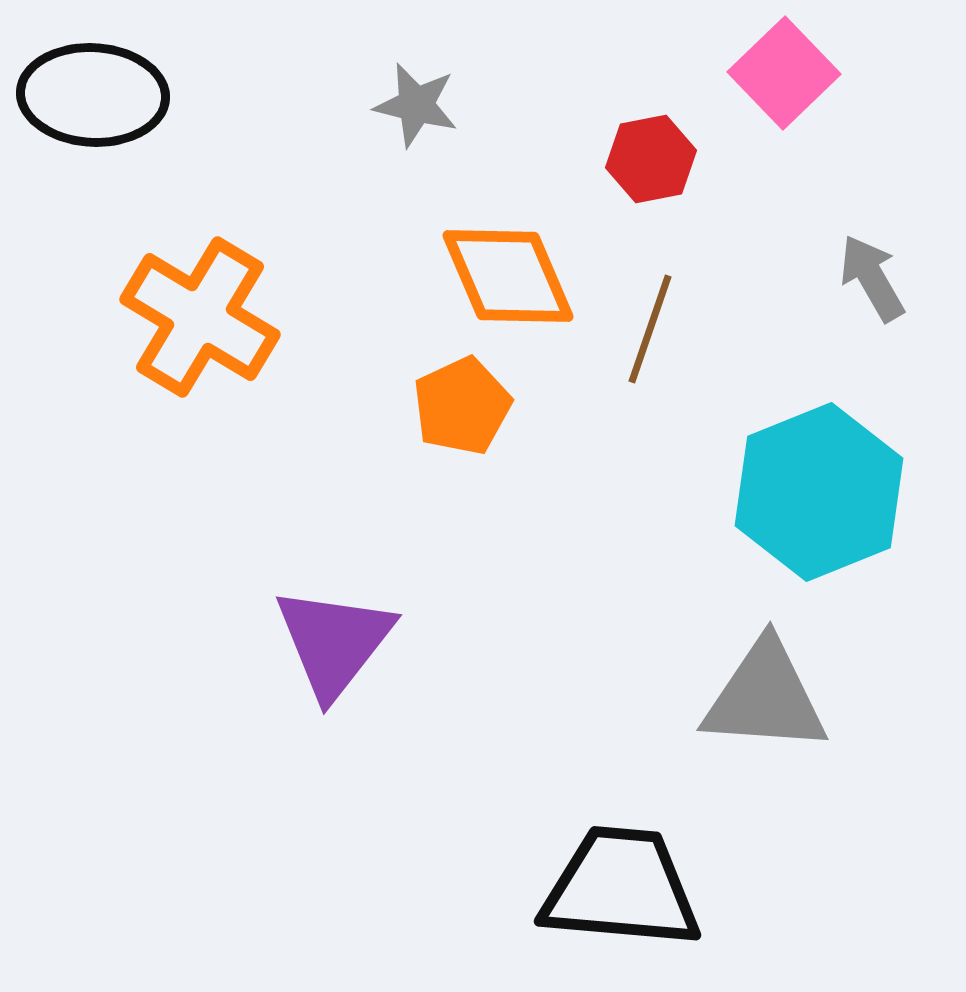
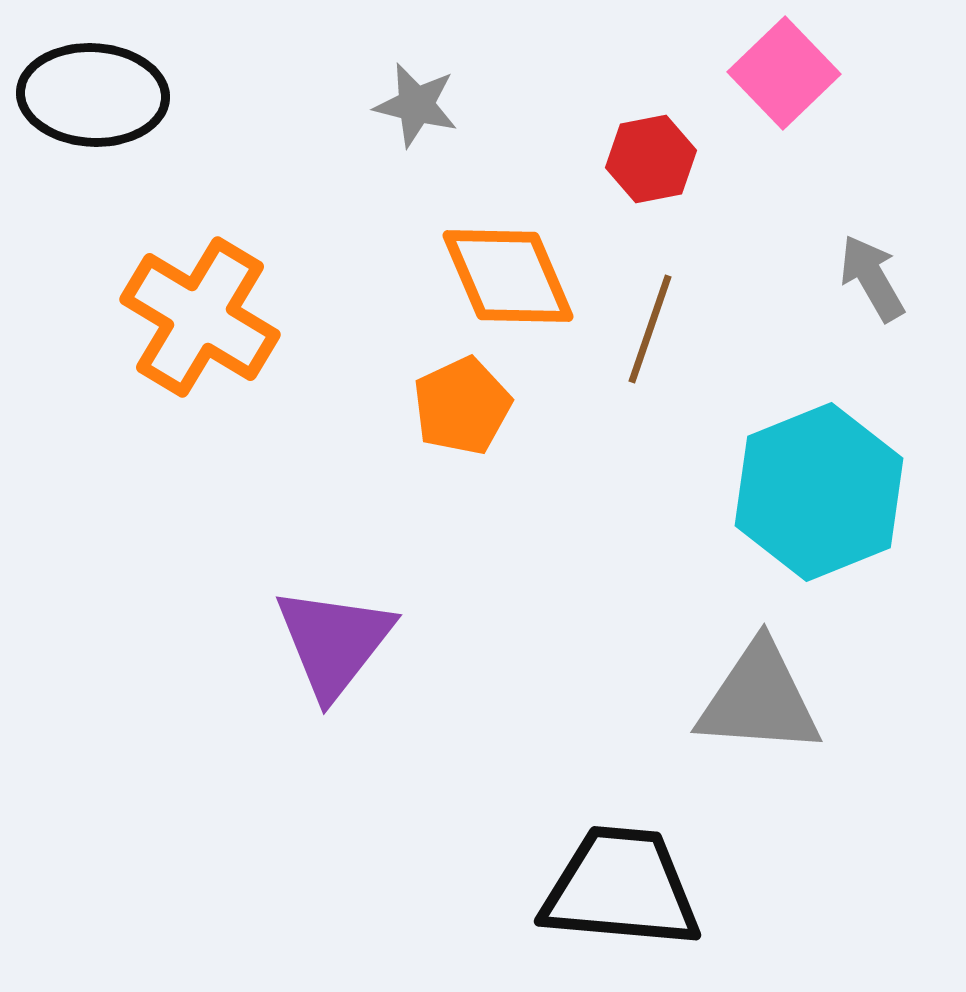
gray triangle: moved 6 px left, 2 px down
